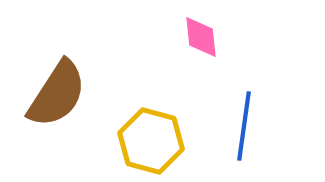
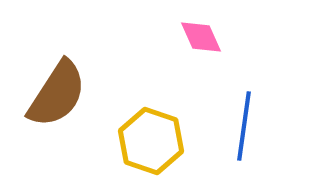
pink diamond: rotated 18 degrees counterclockwise
yellow hexagon: rotated 4 degrees clockwise
